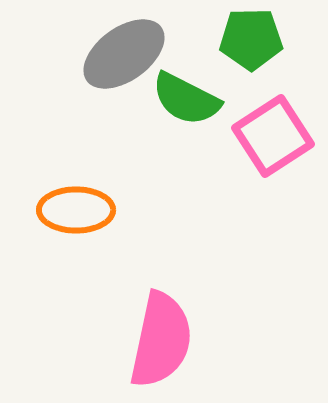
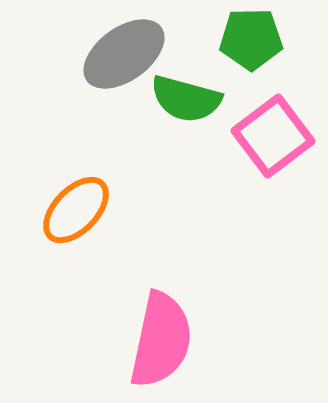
green semicircle: rotated 12 degrees counterclockwise
pink square: rotated 4 degrees counterclockwise
orange ellipse: rotated 46 degrees counterclockwise
